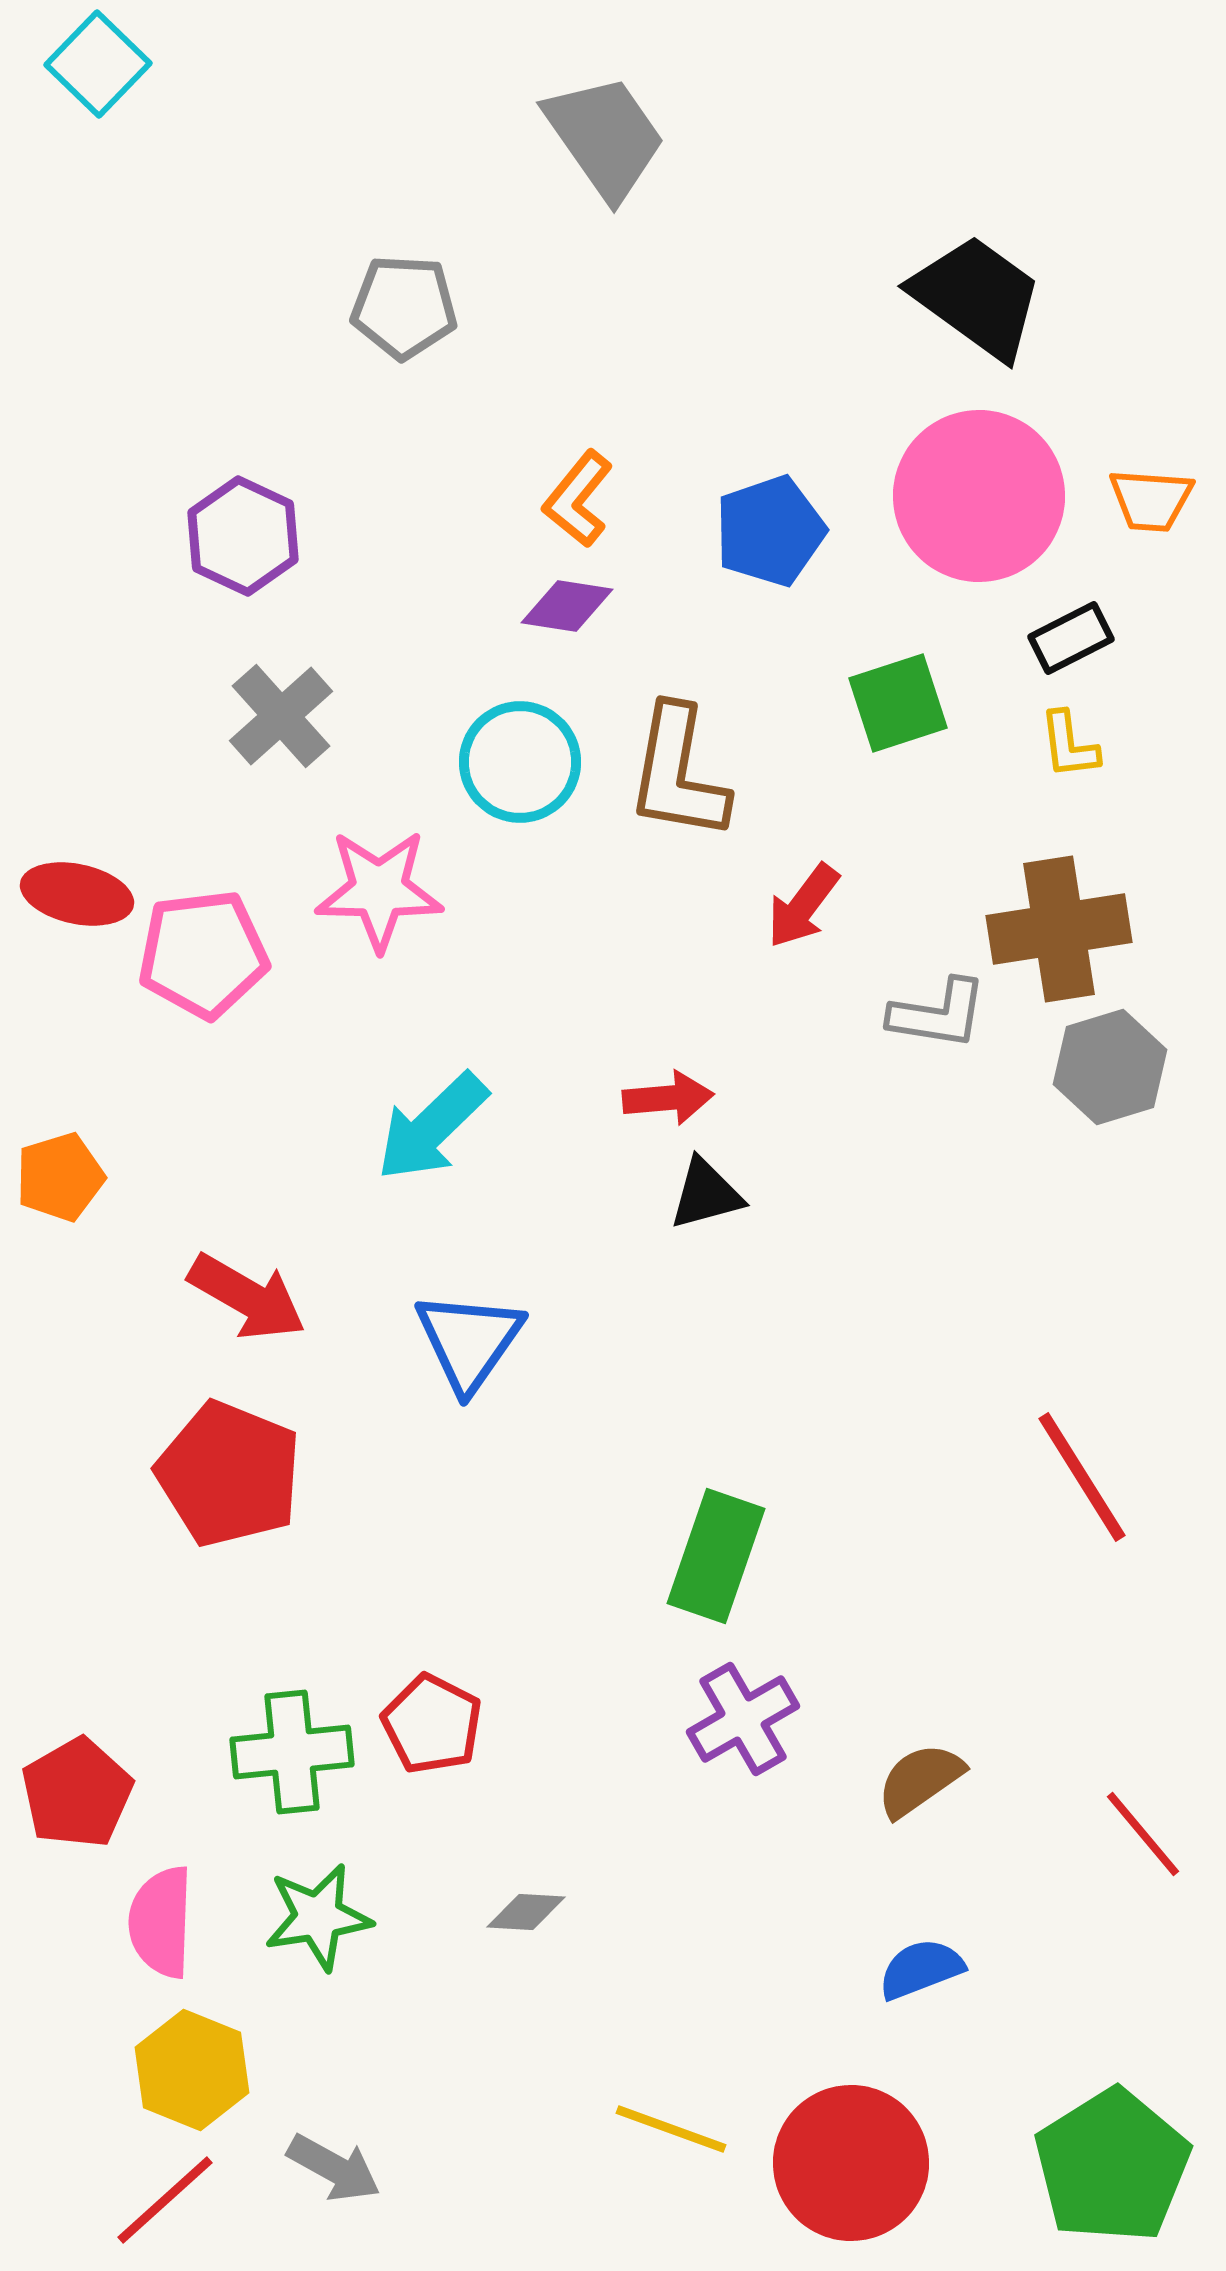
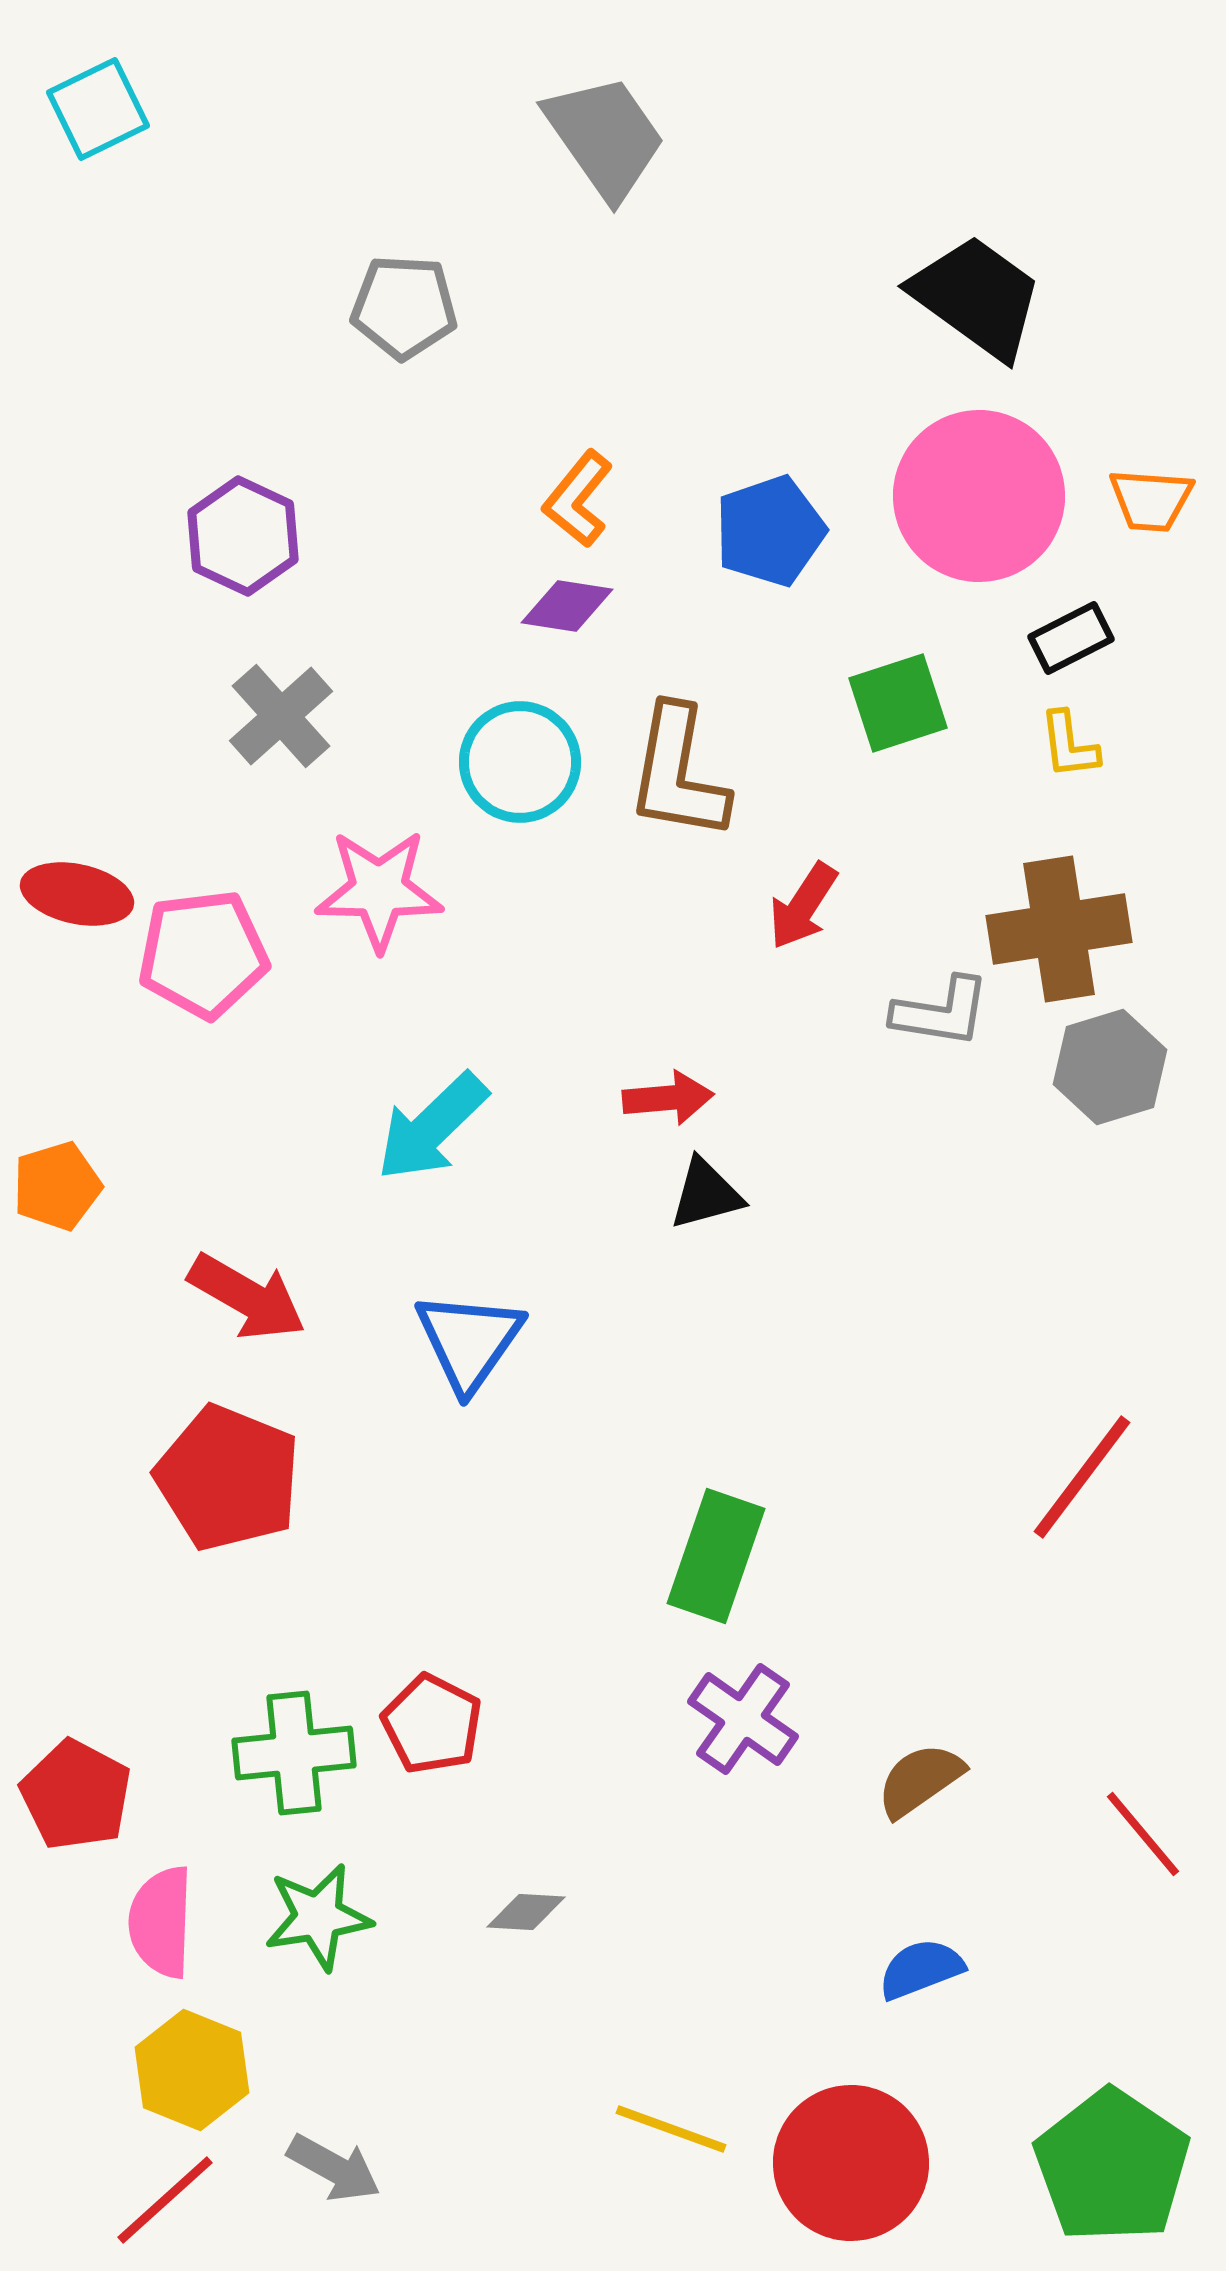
cyan square at (98, 64): moved 45 px down; rotated 20 degrees clockwise
red arrow at (803, 906): rotated 4 degrees counterclockwise
gray L-shape at (938, 1014): moved 3 px right, 2 px up
orange pentagon at (60, 1177): moved 3 px left, 9 px down
red pentagon at (229, 1474): moved 1 px left, 4 px down
red line at (1082, 1477): rotated 69 degrees clockwise
purple cross at (743, 1719): rotated 25 degrees counterclockwise
green cross at (292, 1752): moved 2 px right, 1 px down
red pentagon at (77, 1793): moved 1 px left, 2 px down; rotated 14 degrees counterclockwise
green pentagon at (1112, 2166): rotated 6 degrees counterclockwise
